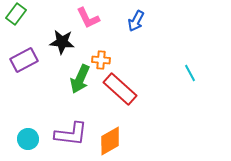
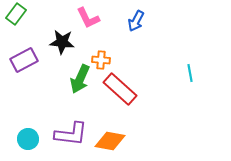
cyan line: rotated 18 degrees clockwise
orange diamond: rotated 40 degrees clockwise
